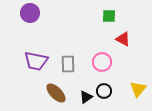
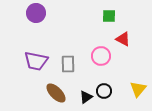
purple circle: moved 6 px right
pink circle: moved 1 px left, 6 px up
